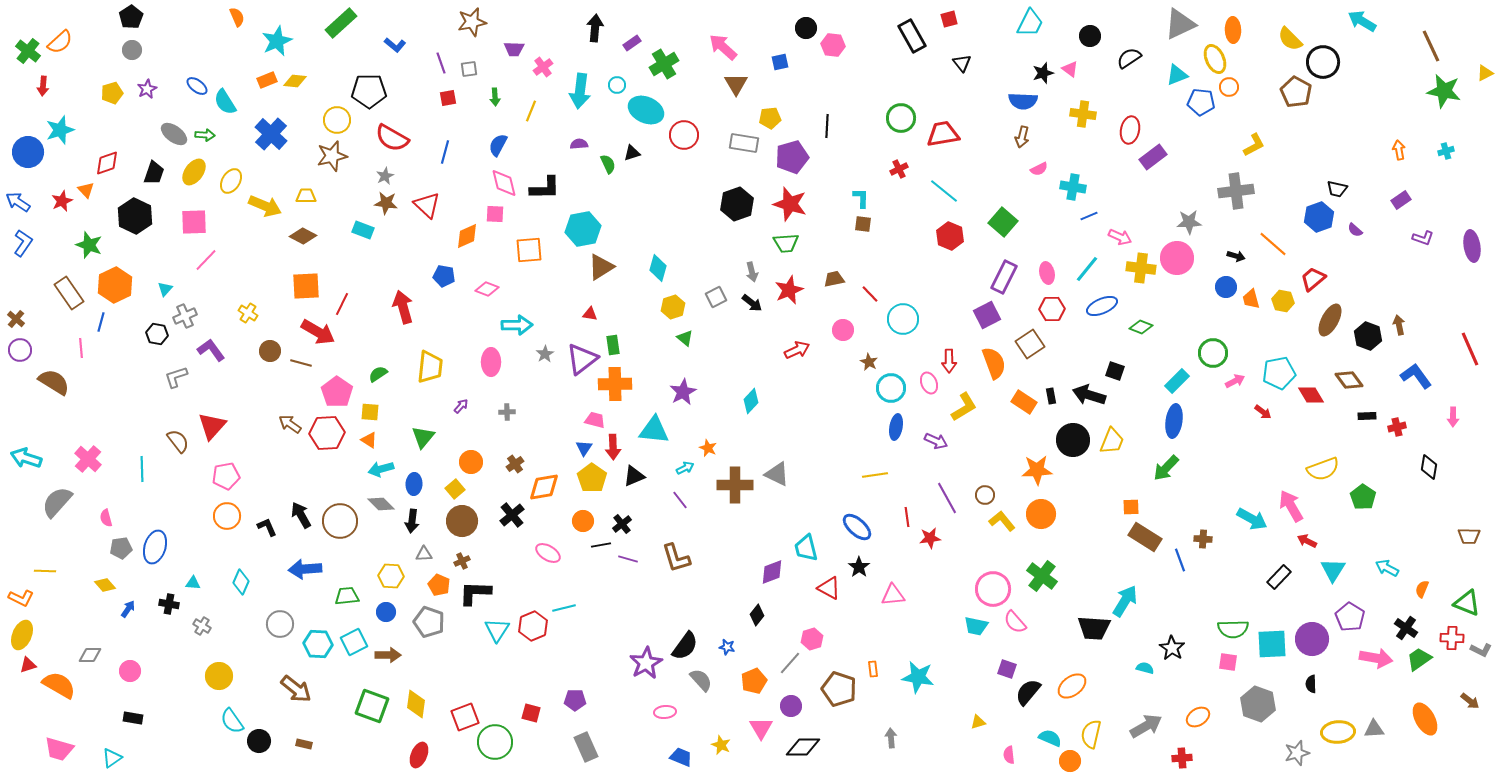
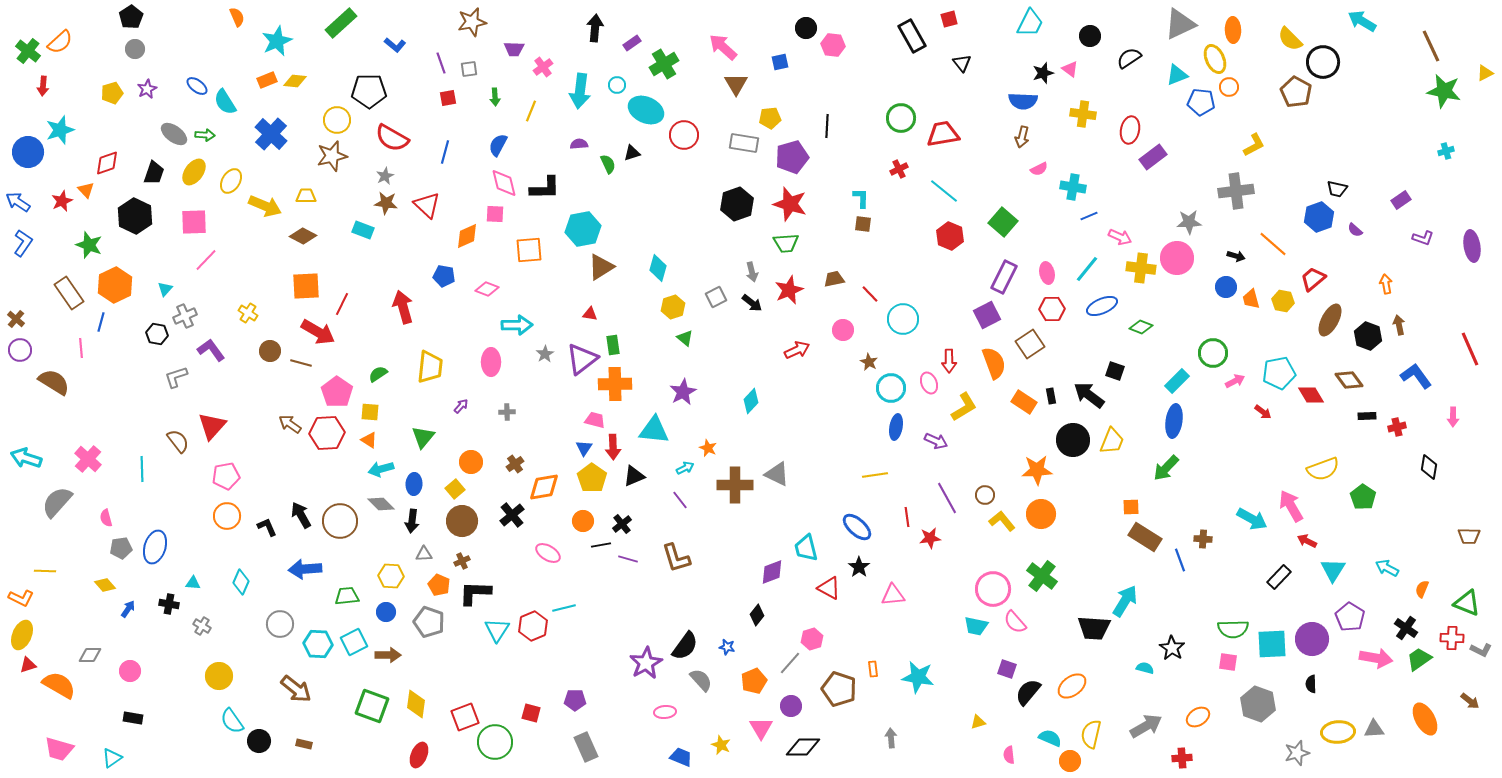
gray circle at (132, 50): moved 3 px right, 1 px up
orange arrow at (1399, 150): moved 13 px left, 134 px down
black arrow at (1089, 395): rotated 20 degrees clockwise
